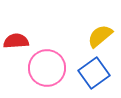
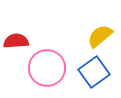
blue square: moved 1 px up
